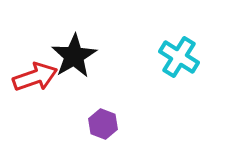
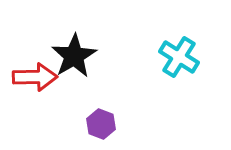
red arrow: rotated 18 degrees clockwise
purple hexagon: moved 2 px left
